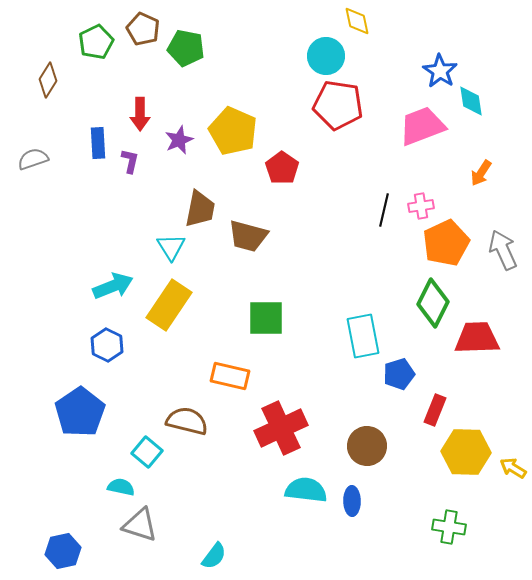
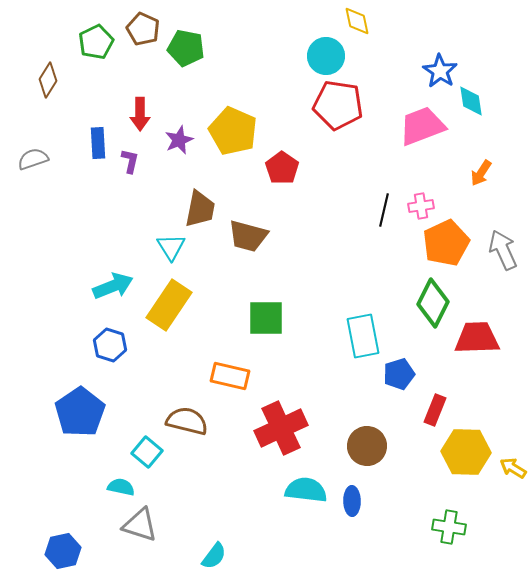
blue hexagon at (107, 345): moved 3 px right; rotated 8 degrees counterclockwise
